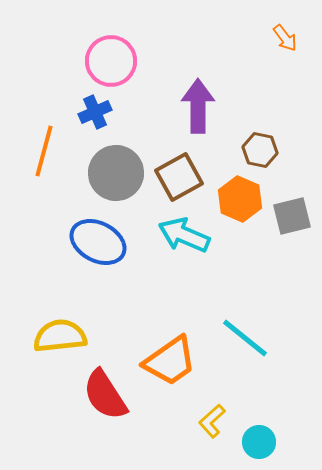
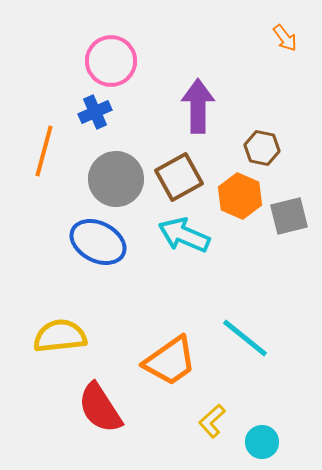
brown hexagon: moved 2 px right, 2 px up
gray circle: moved 6 px down
orange hexagon: moved 3 px up
gray square: moved 3 px left
red semicircle: moved 5 px left, 13 px down
cyan circle: moved 3 px right
